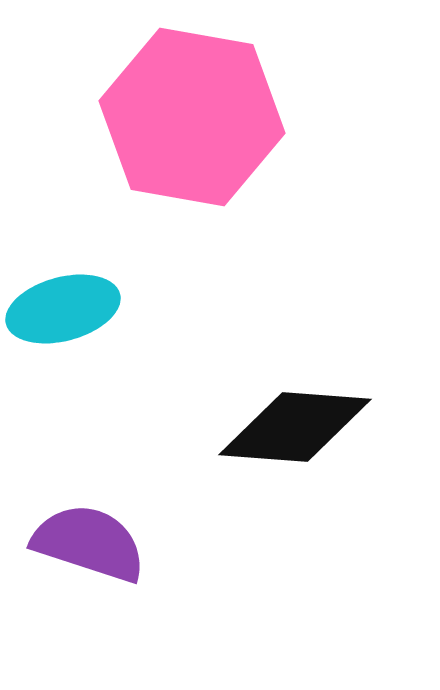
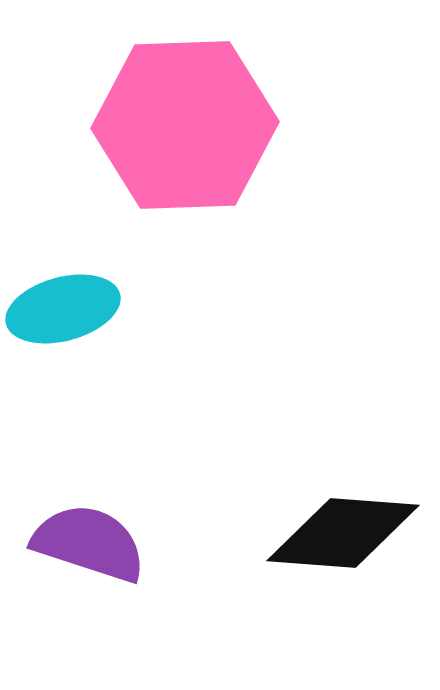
pink hexagon: moved 7 px left, 8 px down; rotated 12 degrees counterclockwise
black diamond: moved 48 px right, 106 px down
